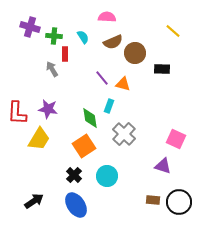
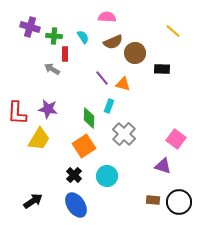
gray arrow: rotated 28 degrees counterclockwise
green diamond: moved 1 px left; rotated 10 degrees clockwise
pink square: rotated 12 degrees clockwise
black arrow: moved 1 px left
